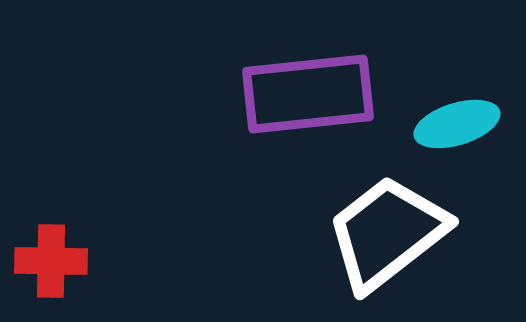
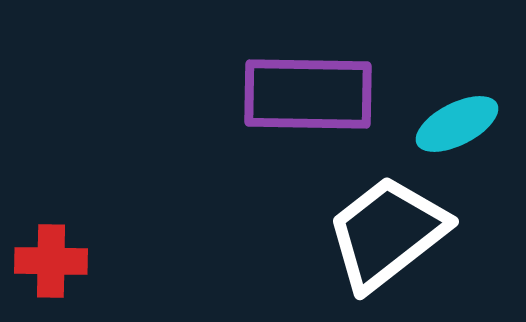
purple rectangle: rotated 7 degrees clockwise
cyan ellipse: rotated 10 degrees counterclockwise
